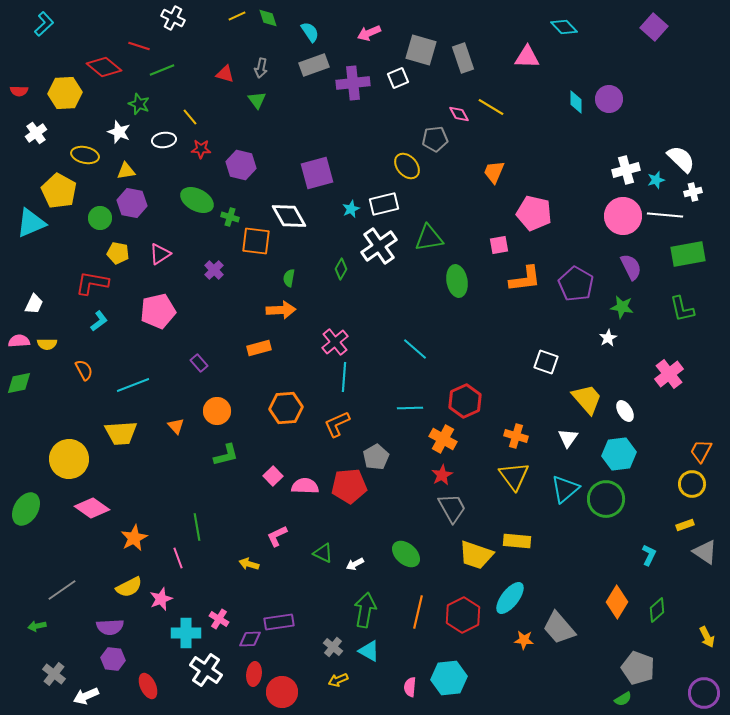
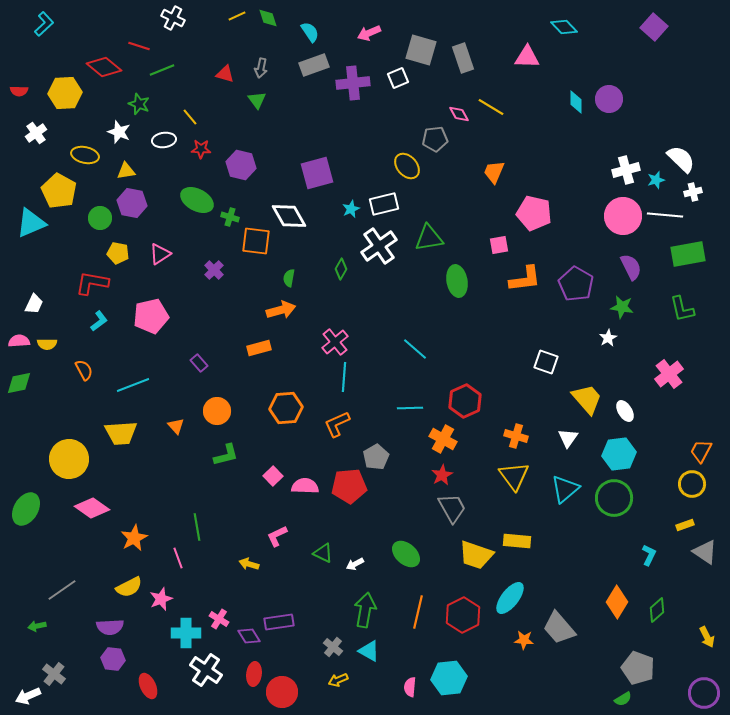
orange arrow at (281, 310): rotated 12 degrees counterclockwise
pink pentagon at (158, 311): moved 7 px left, 5 px down
green circle at (606, 499): moved 8 px right, 1 px up
purple diamond at (250, 639): moved 1 px left, 3 px up; rotated 60 degrees clockwise
white arrow at (86, 696): moved 58 px left
